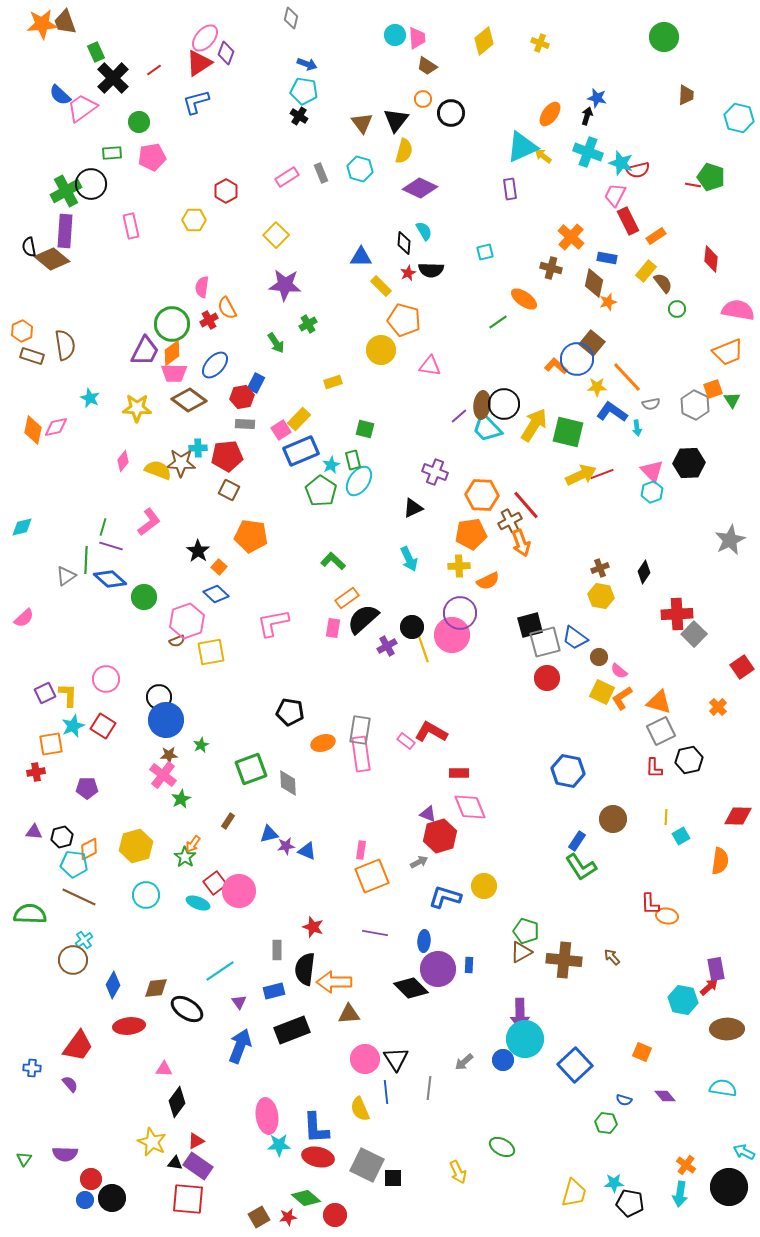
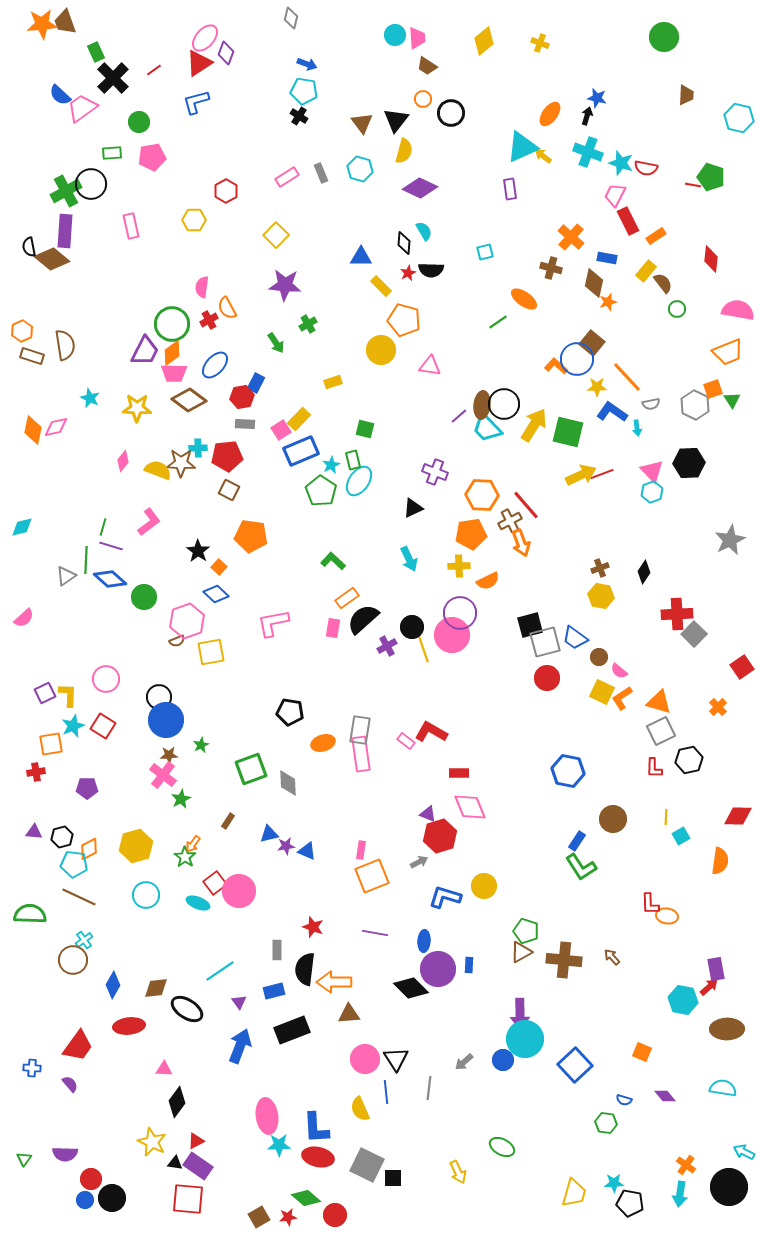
red semicircle at (638, 170): moved 8 px right, 2 px up; rotated 25 degrees clockwise
